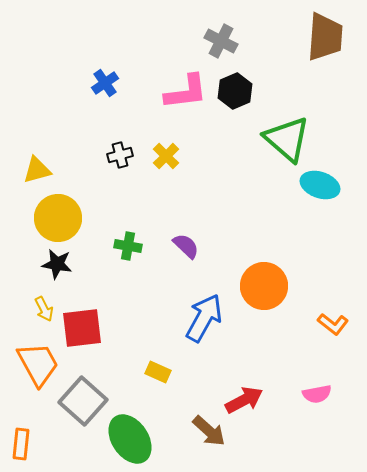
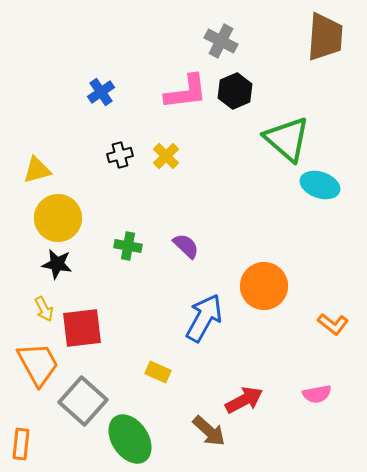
blue cross: moved 4 px left, 9 px down
